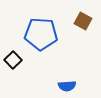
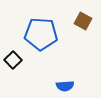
blue semicircle: moved 2 px left
